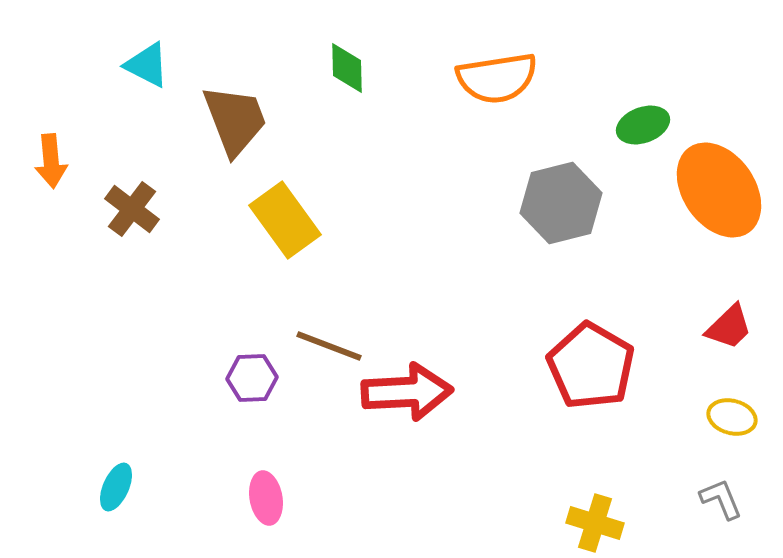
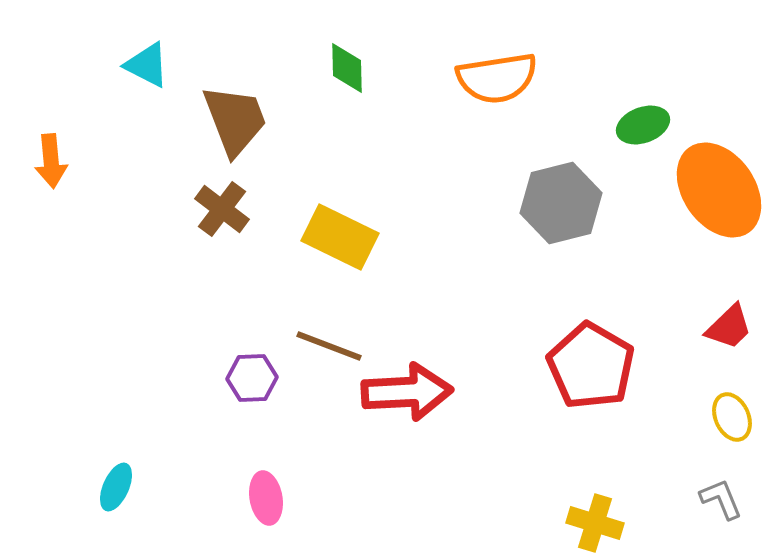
brown cross: moved 90 px right
yellow rectangle: moved 55 px right, 17 px down; rotated 28 degrees counterclockwise
yellow ellipse: rotated 51 degrees clockwise
